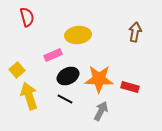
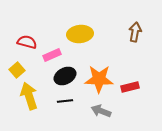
red semicircle: moved 25 px down; rotated 60 degrees counterclockwise
yellow ellipse: moved 2 px right, 1 px up
pink rectangle: moved 1 px left
black ellipse: moved 3 px left
red rectangle: rotated 30 degrees counterclockwise
black line: moved 2 px down; rotated 35 degrees counterclockwise
gray arrow: rotated 96 degrees counterclockwise
